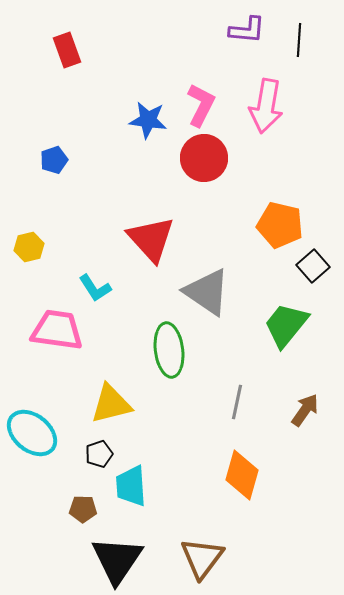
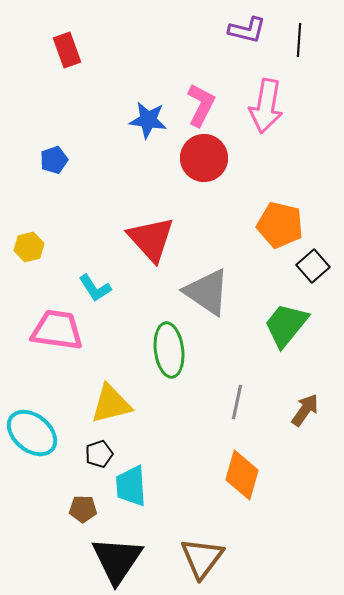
purple L-shape: rotated 9 degrees clockwise
